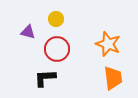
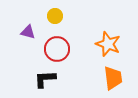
yellow circle: moved 1 px left, 3 px up
black L-shape: moved 1 px down
